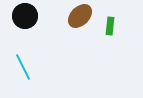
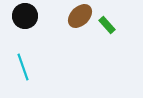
green rectangle: moved 3 px left, 1 px up; rotated 48 degrees counterclockwise
cyan line: rotated 8 degrees clockwise
